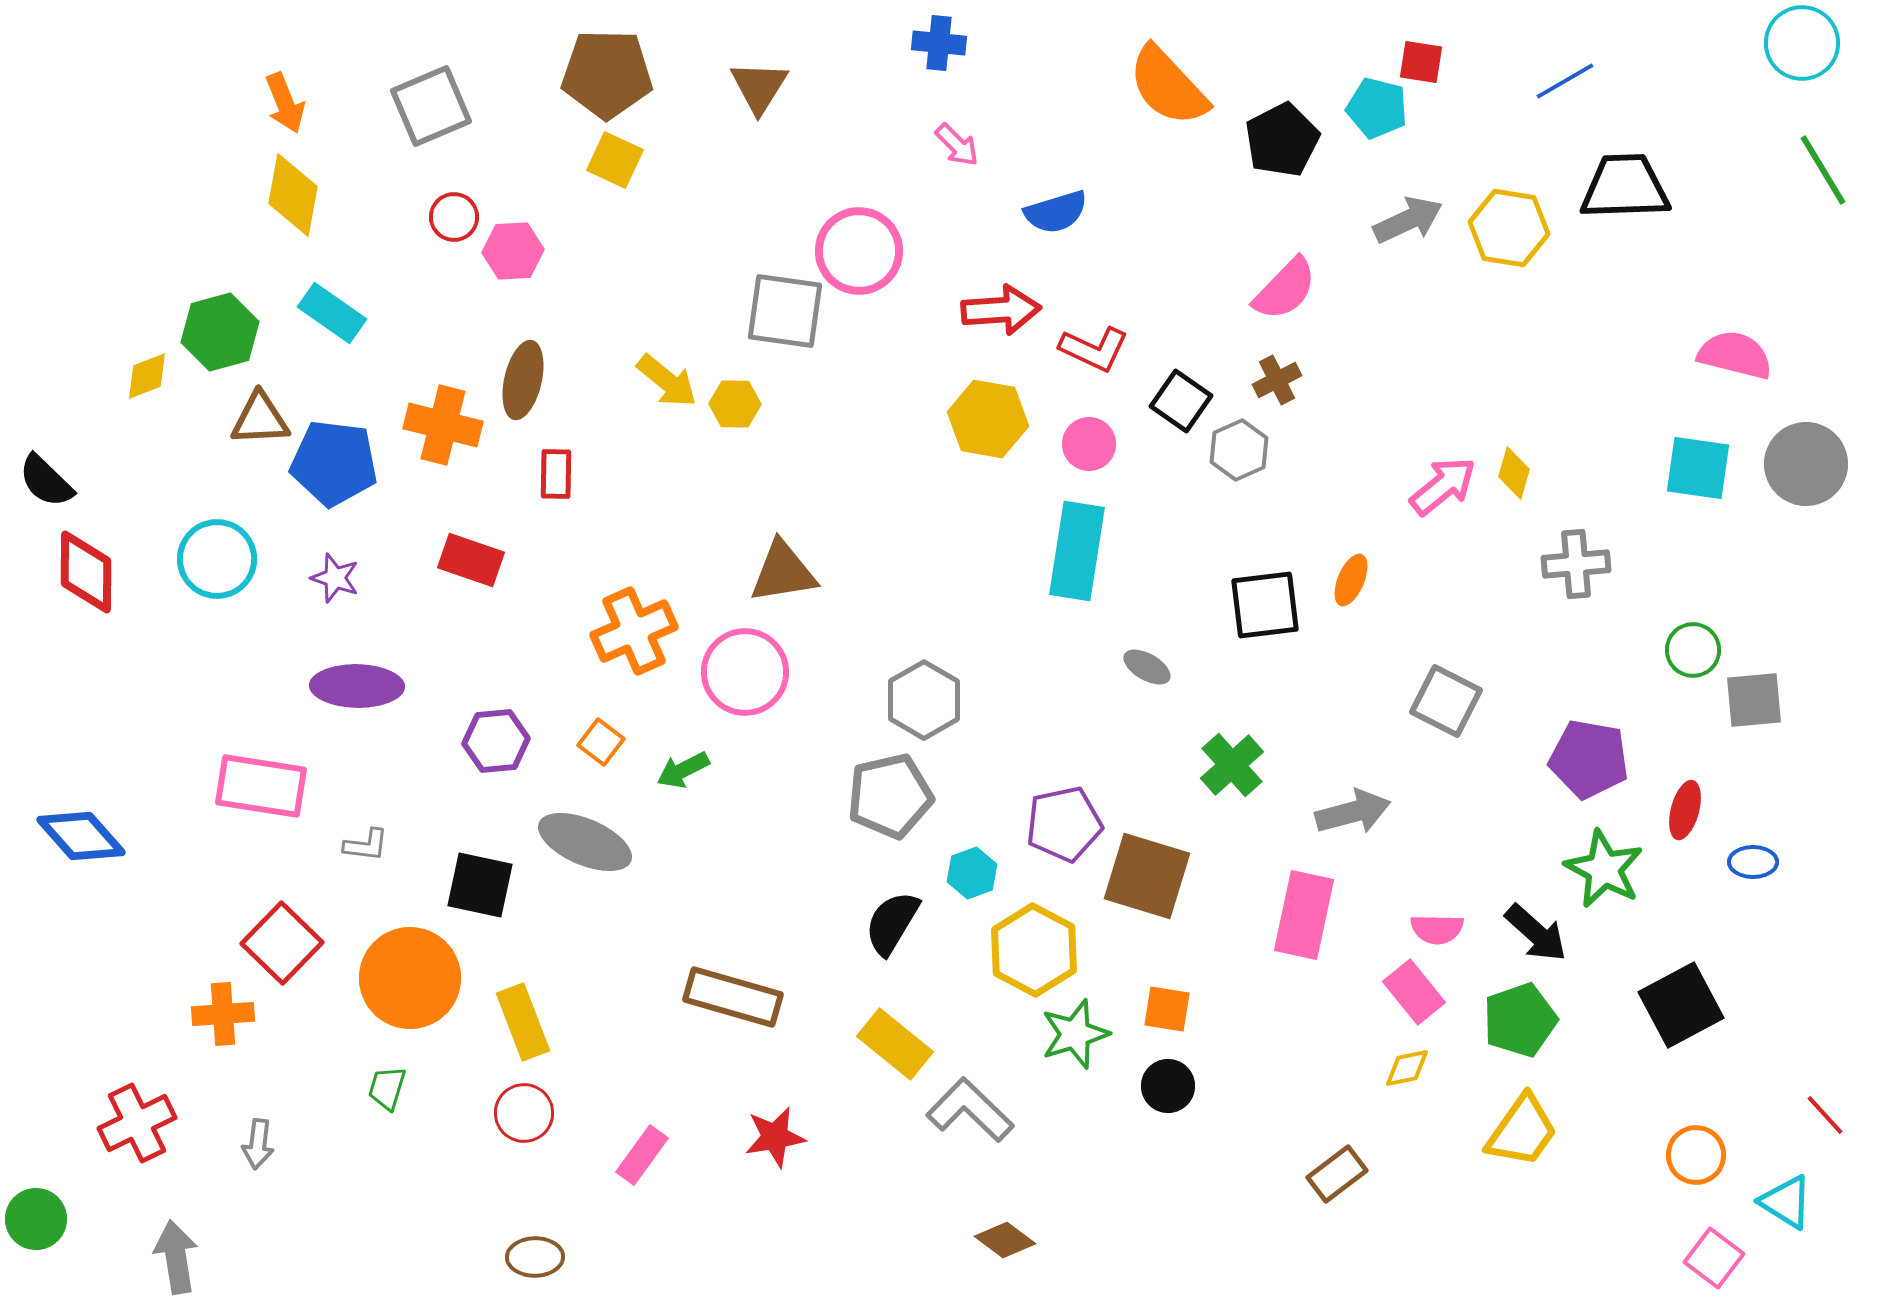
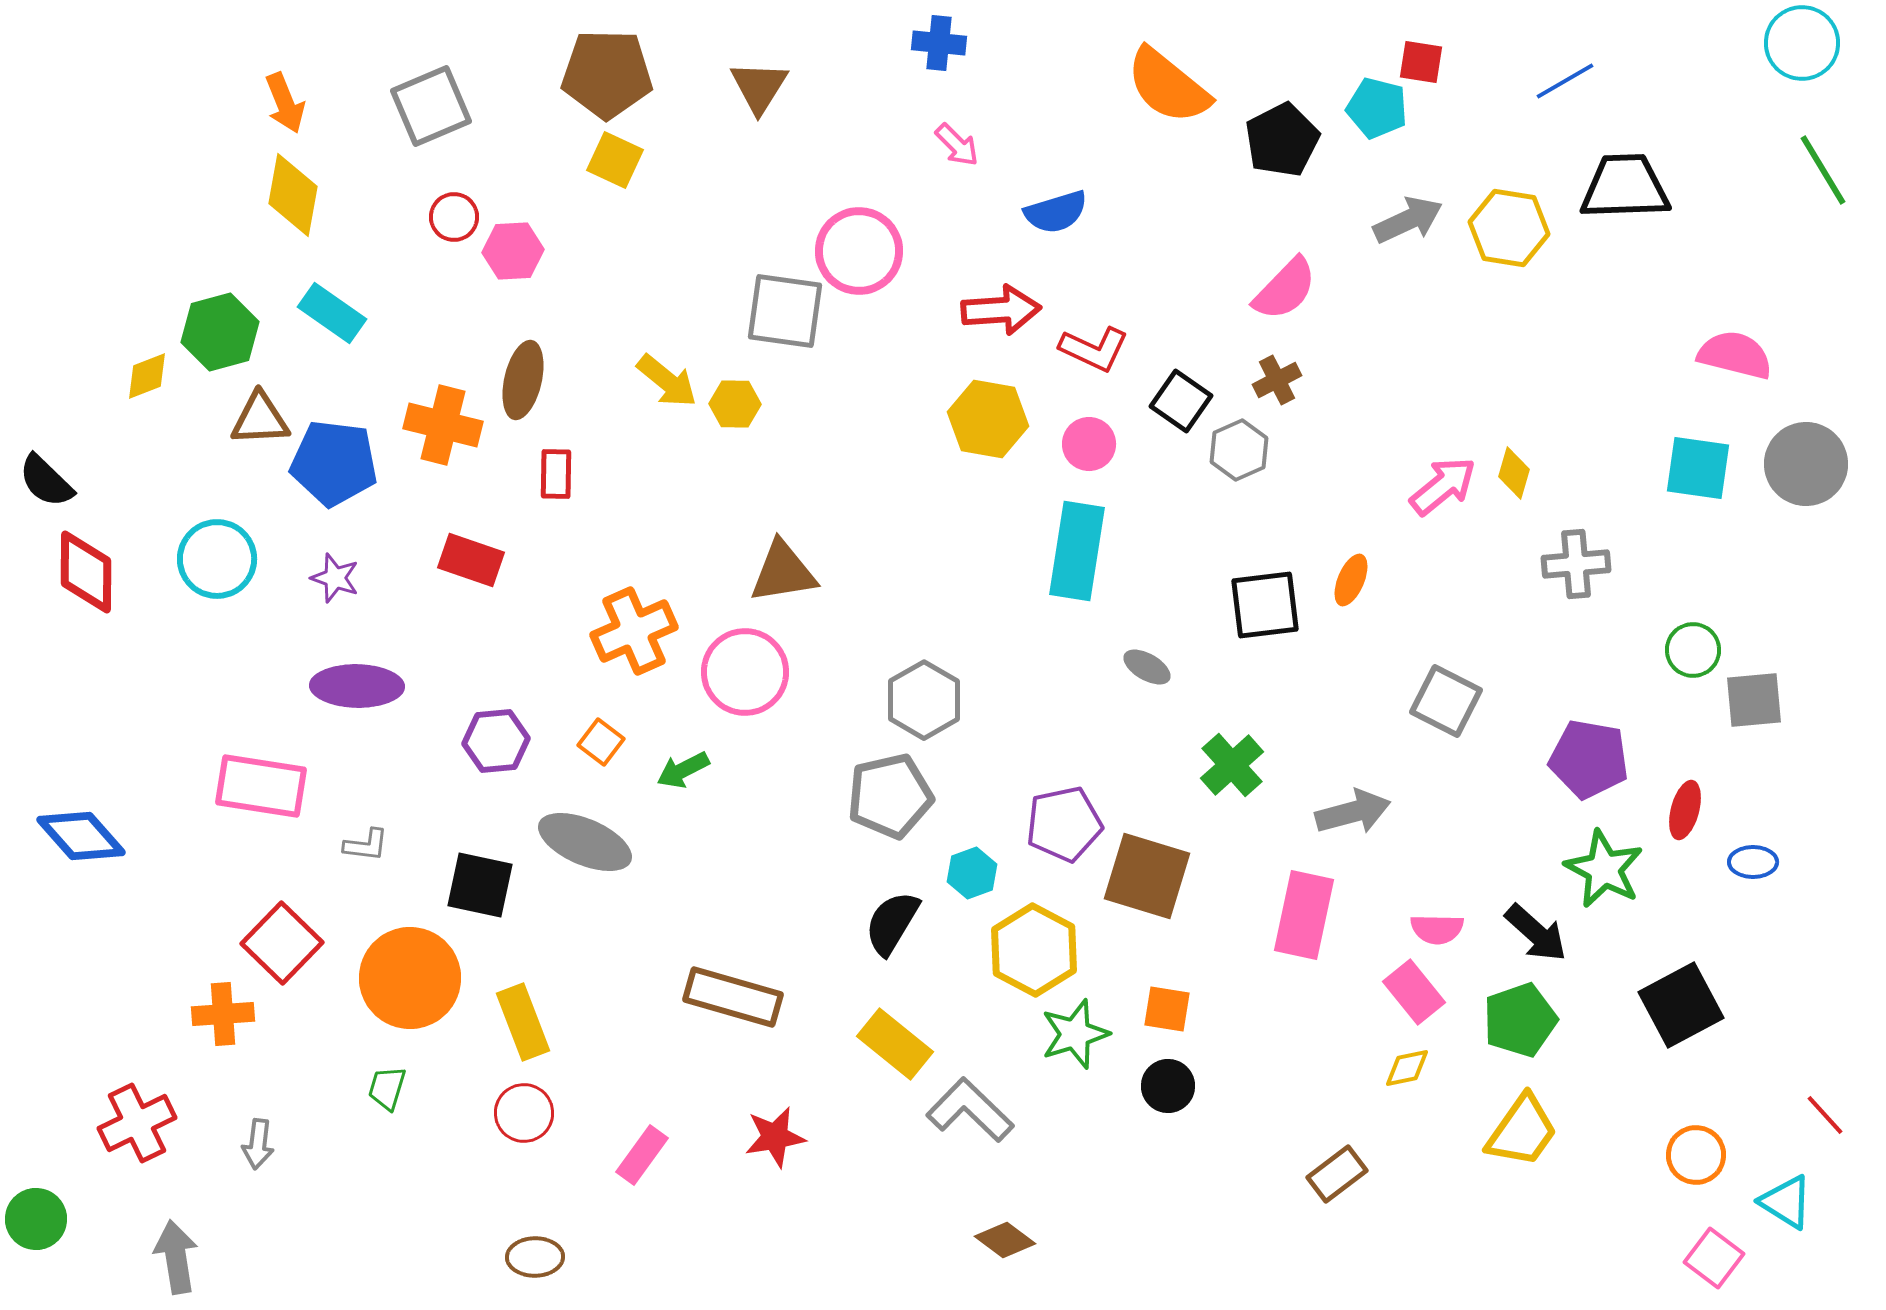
orange semicircle at (1168, 86): rotated 8 degrees counterclockwise
